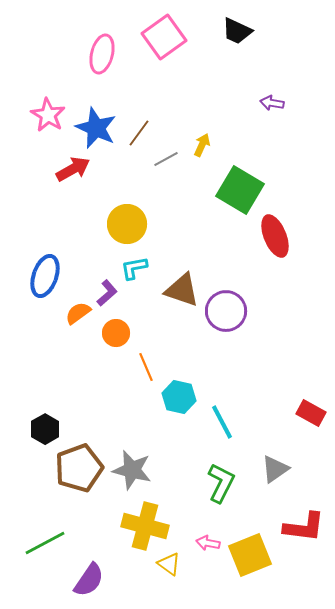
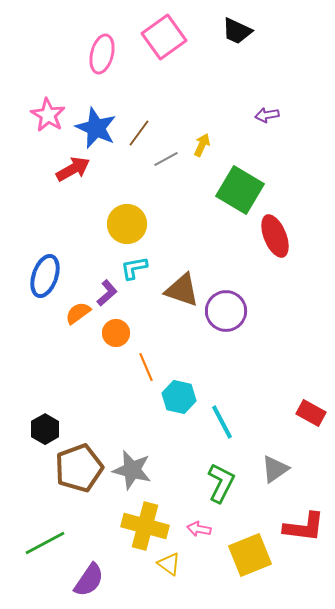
purple arrow: moved 5 px left, 12 px down; rotated 20 degrees counterclockwise
pink arrow: moved 9 px left, 14 px up
